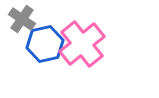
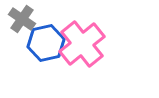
blue hexagon: moved 1 px right, 1 px up
